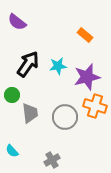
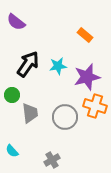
purple semicircle: moved 1 px left
